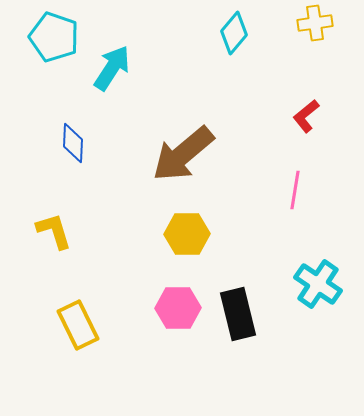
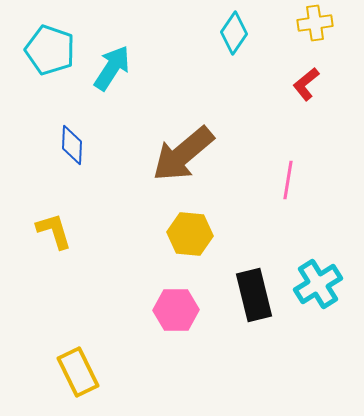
cyan diamond: rotated 6 degrees counterclockwise
cyan pentagon: moved 4 px left, 13 px down
red L-shape: moved 32 px up
blue diamond: moved 1 px left, 2 px down
pink line: moved 7 px left, 10 px up
yellow hexagon: moved 3 px right; rotated 6 degrees clockwise
cyan cross: rotated 24 degrees clockwise
pink hexagon: moved 2 px left, 2 px down
black rectangle: moved 16 px right, 19 px up
yellow rectangle: moved 47 px down
